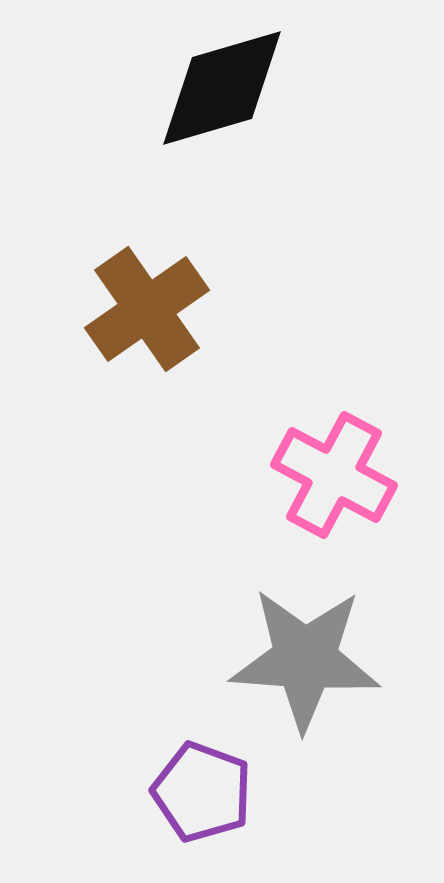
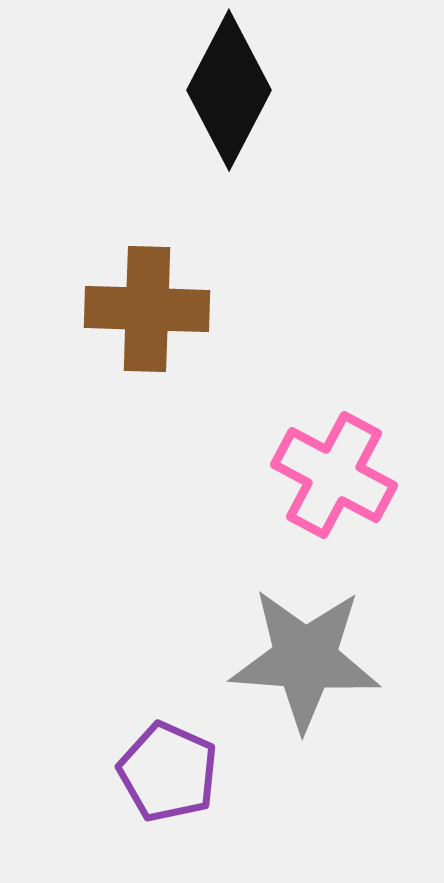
black diamond: moved 7 px right, 2 px down; rotated 46 degrees counterclockwise
brown cross: rotated 37 degrees clockwise
purple pentagon: moved 34 px left, 20 px up; rotated 4 degrees clockwise
